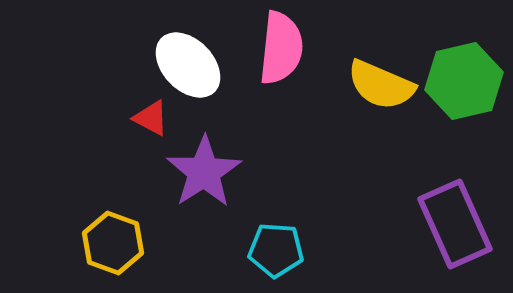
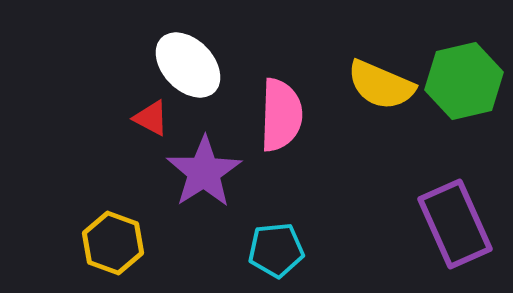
pink semicircle: moved 67 px down; rotated 4 degrees counterclockwise
cyan pentagon: rotated 10 degrees counterclockwise
